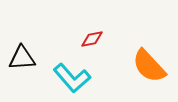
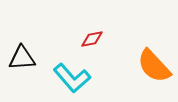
orange semicircle: moved 5 px right
